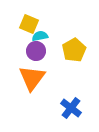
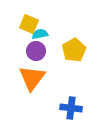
cyan semicircle: moved 2 px up
blue cross: rotated 30 degrees counterclockwise
